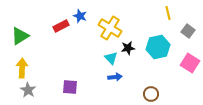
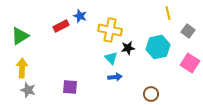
yellow cross: moved 2 px down; rotated 20 degrees counterclockwise
gray star: rotated 14 degrees counterclockwise
